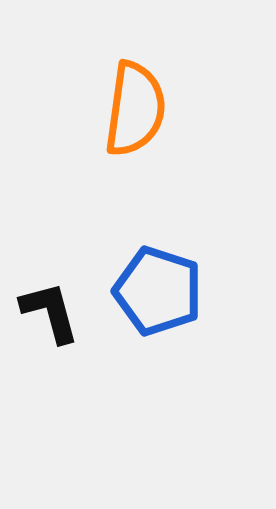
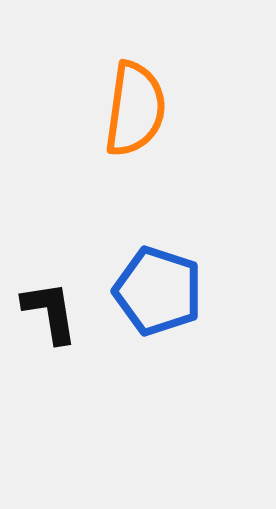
black L-shape: rotated 6 degrees clockwise
